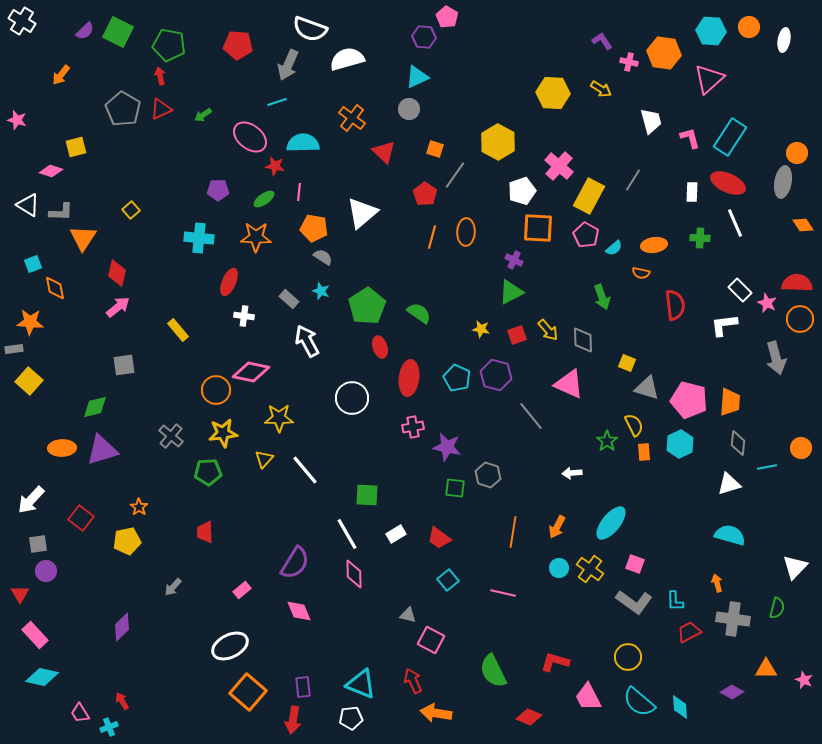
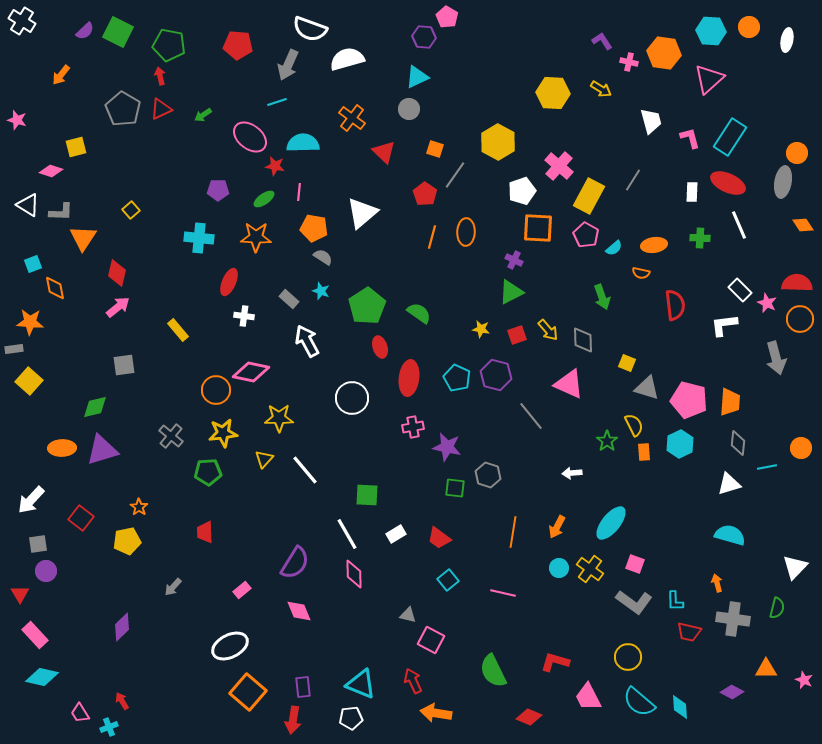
white ellipse at (784, 40): moved 3 px right
white line at (735, 223): moved 4 px right, 2 px down
red trapezoid at (689, 632): rotated 140 degrees counterclockwise
